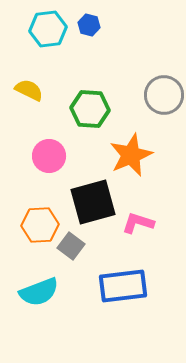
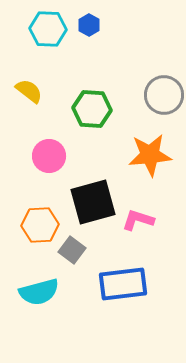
blue hexagon: rotated 15 degrees clockwise
cyan hexagon: rotated 9 degrees clockwise
yellow semicircle: moved 1 px down; rotated 12 degrees clockwise
green hexagon: moved 2 px right
orange star: moved 19 px right; rotated 18 degrees clockwise
pink L-shape: moved 3 px up
gray square: moved 1 px right, 4 px down
blue rectangle: moved 2 px up
cyan semicircle: rotated 6 degrees clockwise
